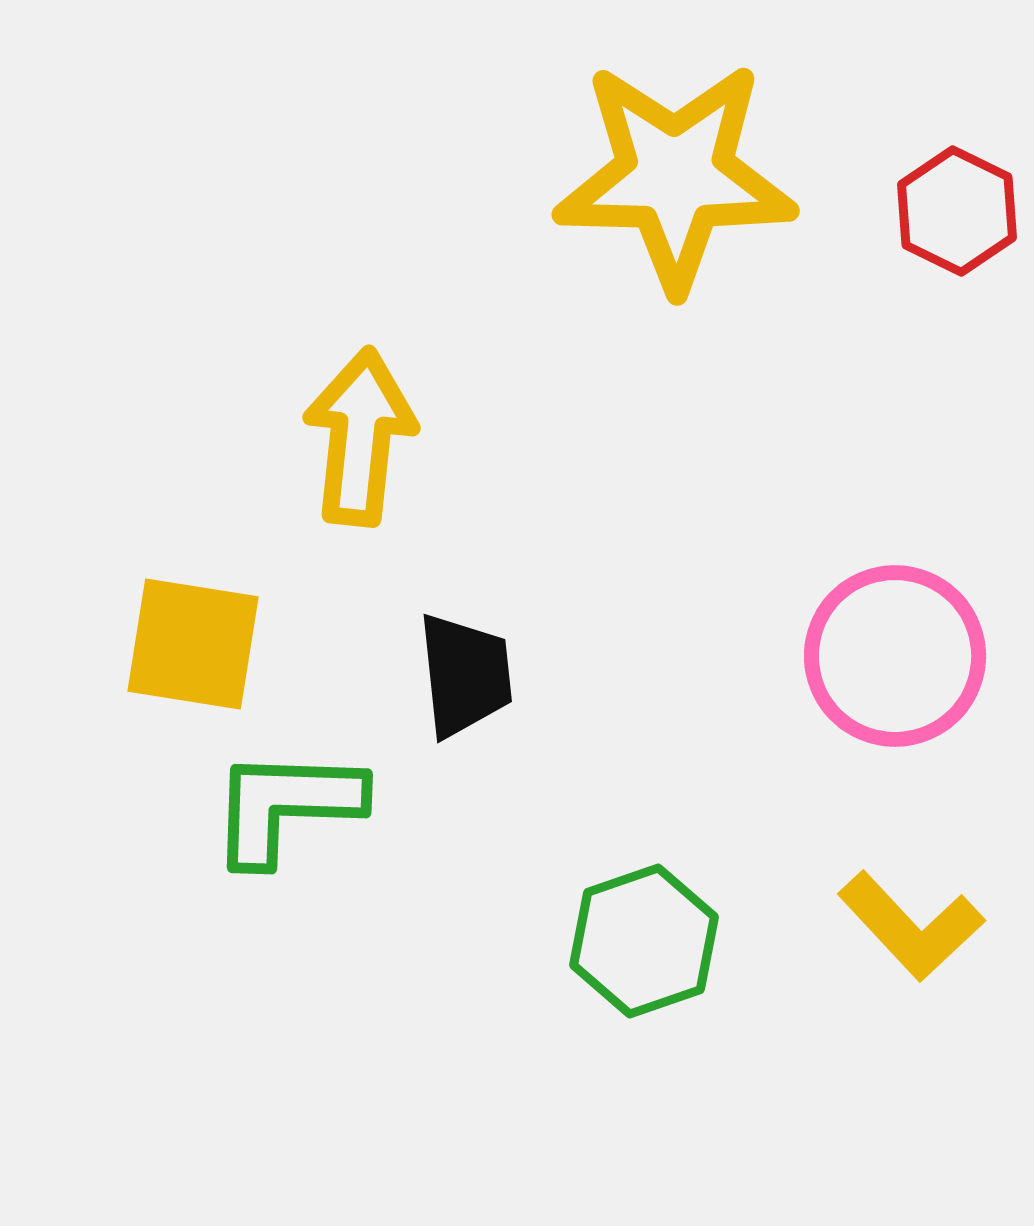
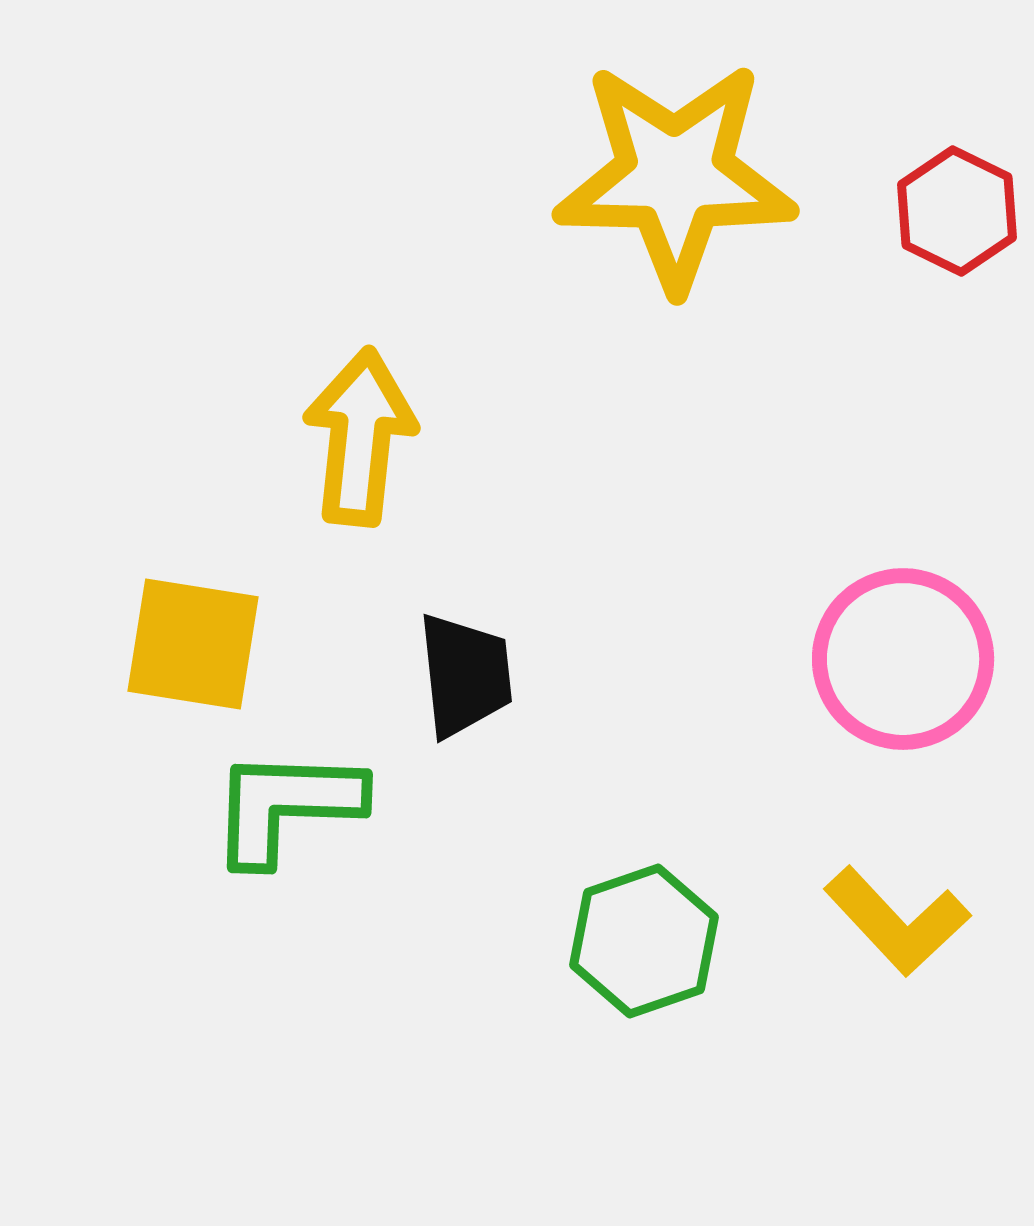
pink circle: moved 8 px right, 3 px down
yellow L-shape: moved 14 px left, 5 px up
